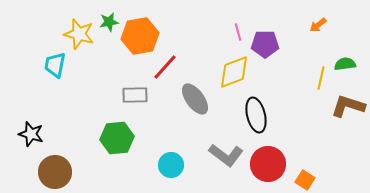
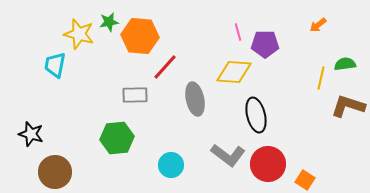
orange hexagon: rotated 15 degrees clockwise
yellow diamond: rotated 24 degrees clockwise
gray ellipse: rotated 24 degrees clockwise
gray L-shape: moved 2 px right
